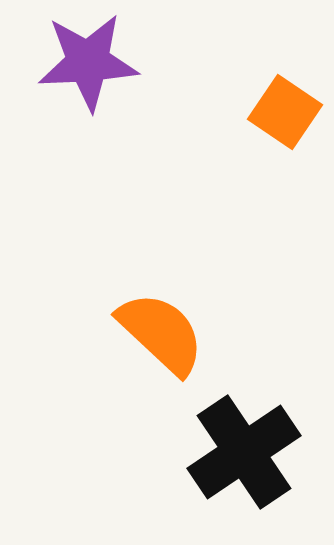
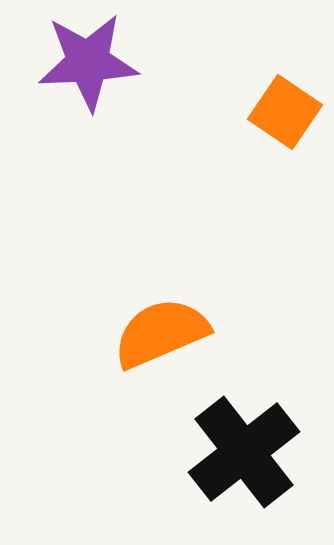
orange semicircle: rotated 66 degrees counterclockwise
black cross: rotated 4 degrees counterclockwise
